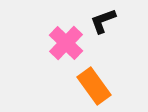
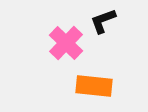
orange rectangle: rotated 48 degrees counterclockwise
